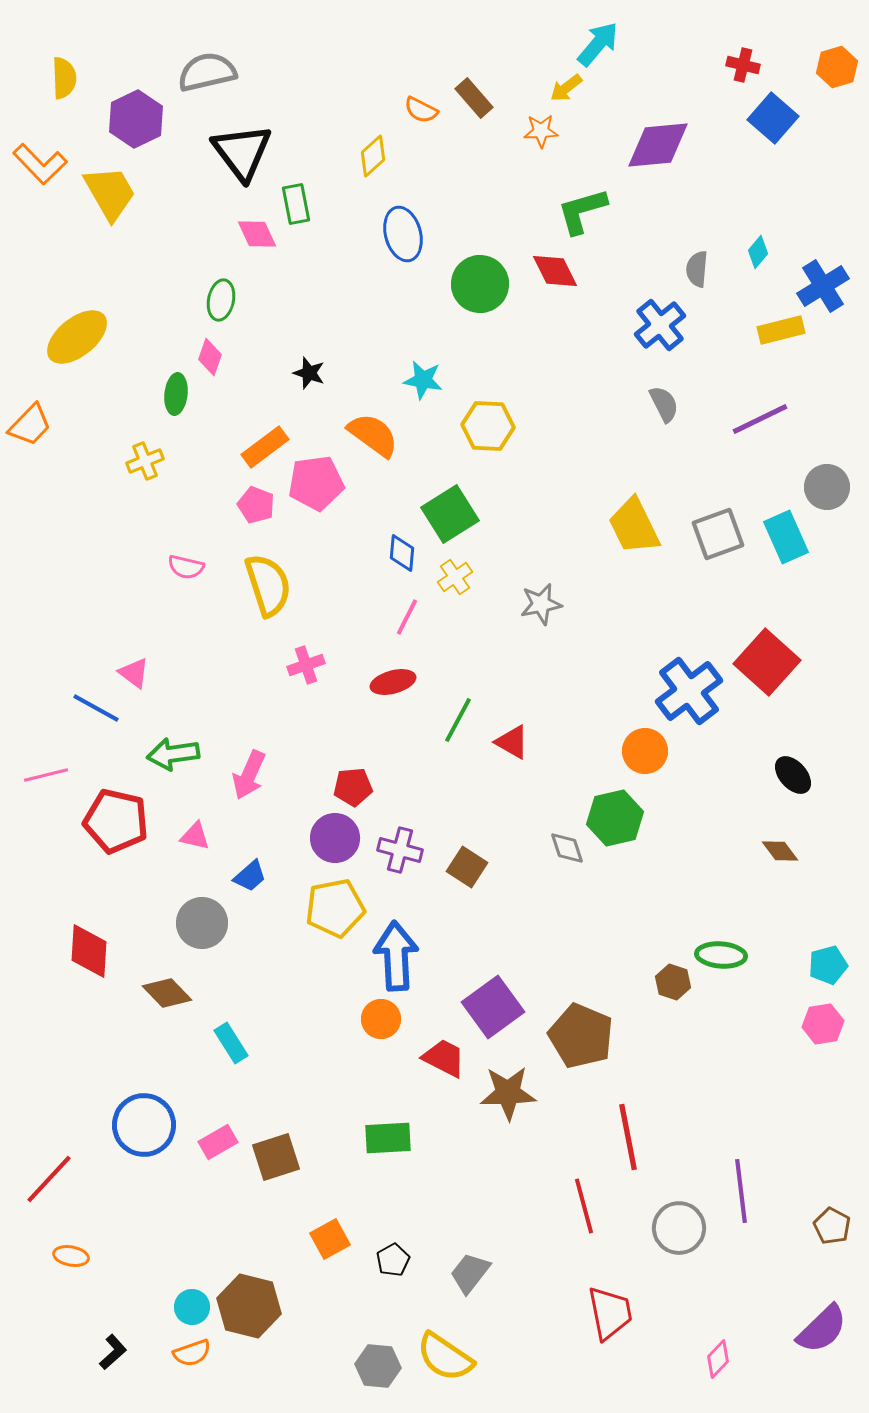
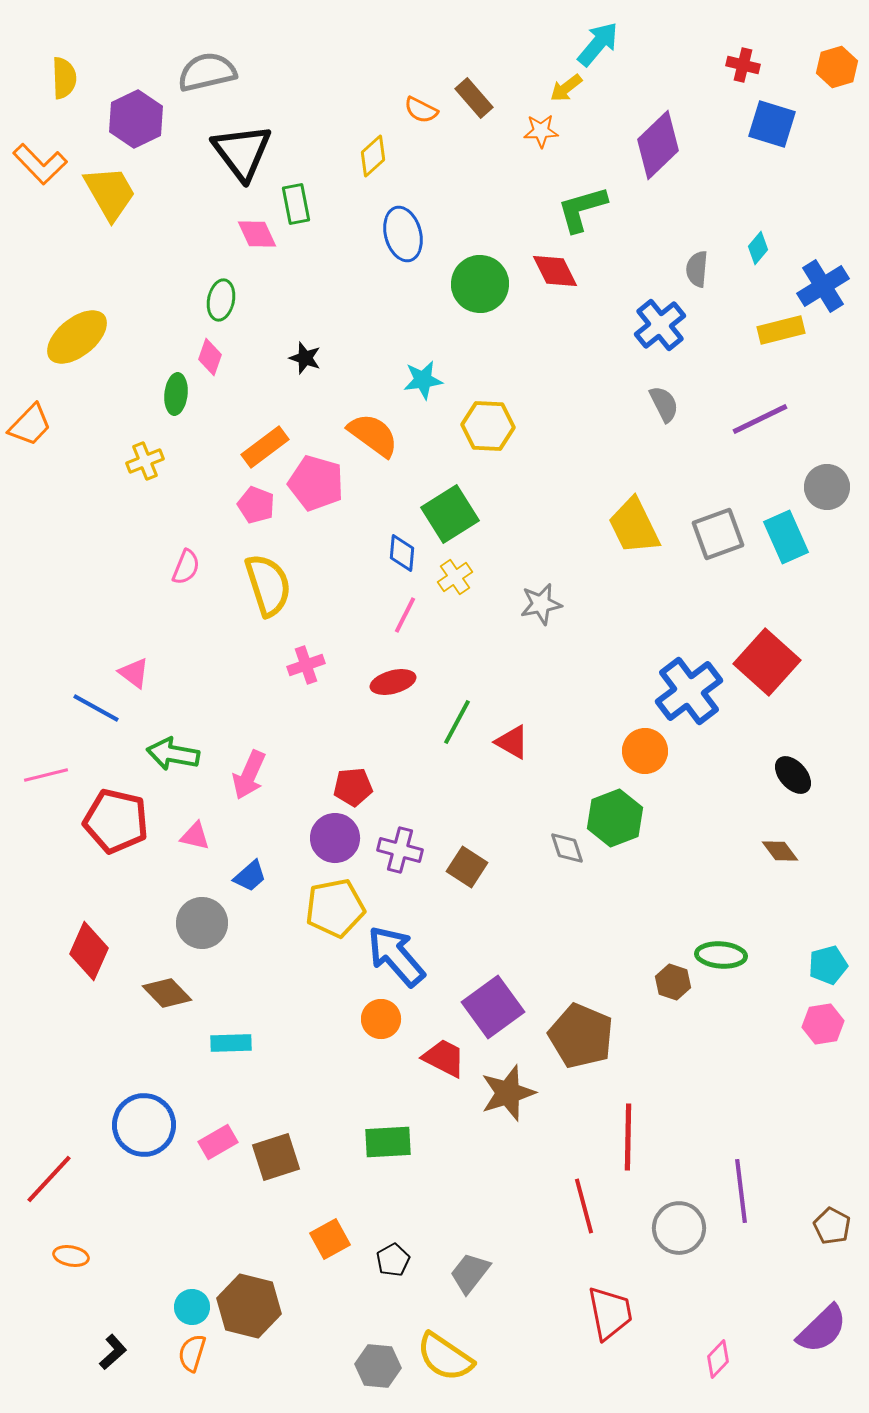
blue square at (773, 118): moved 1 px left, 6 px down; rotated 24 degrees counterclockwise
purple diamond at (658, 145): rotated 38 degrees counterclockwise
green L-shape at (582, 211): moved 2 px up
cyan diamond at (758, 252): moved 4 px up
black star at (309, 373): moved 4 px left, 15 px up
cyan star at (423, 380): rotated 18 degrees counterclockwise
pink pentagon at (316, 483): rotated 24 degrees clockwise
pink semicircle at (186, 567): rotated 81 degrees counterclockwise
pink line at (407, 617): moved 2 px left, 2 px up
green line at (458, 720): moved 1 px left, 2 px down
green arrow at (173, 754): rotated 18 degrees clockwise
green hexagon at (615, 818): rotated 8 degrees counterclockwise
red diamond at (89, 951): rotated 20 degrees clockwise
blue arrow at (396, 956): rotated 38 degrees counterclockwise
cyan rectangle at (231, 1043): rotated 60 degrees counterclockwise
brown star at (508, 1093): rotated 16 degrees counterclockwise
red line at (628, 1137): rotated 12 degrees clockwise
green rectangle at (388, 1138): moved 4 px down
orange semicircle at (192, 1353): rotated 126 degrees clockwise
